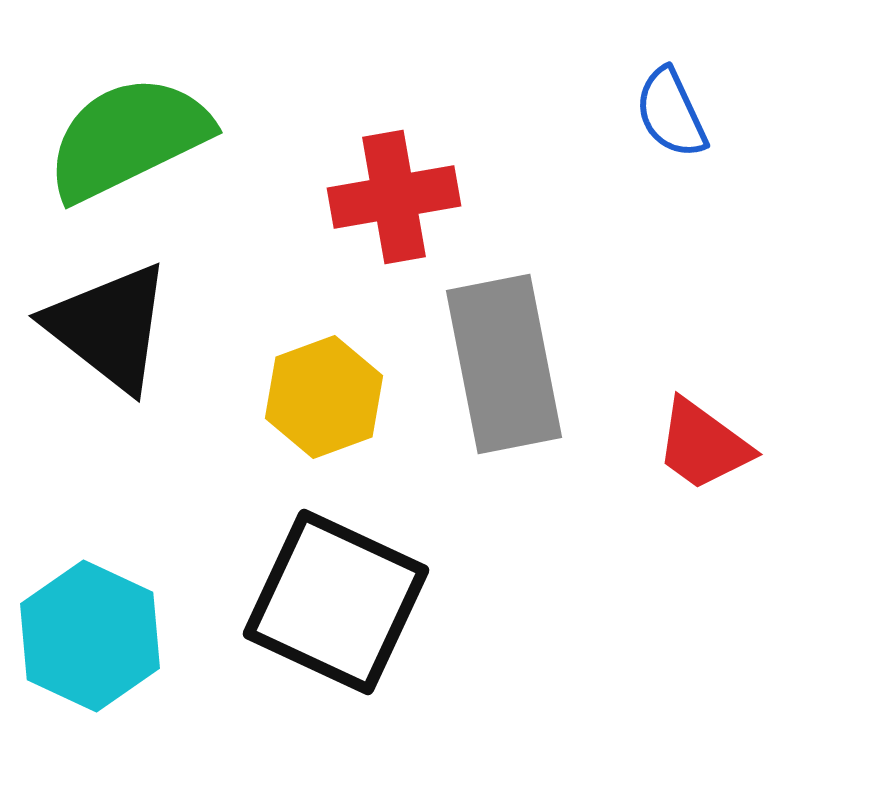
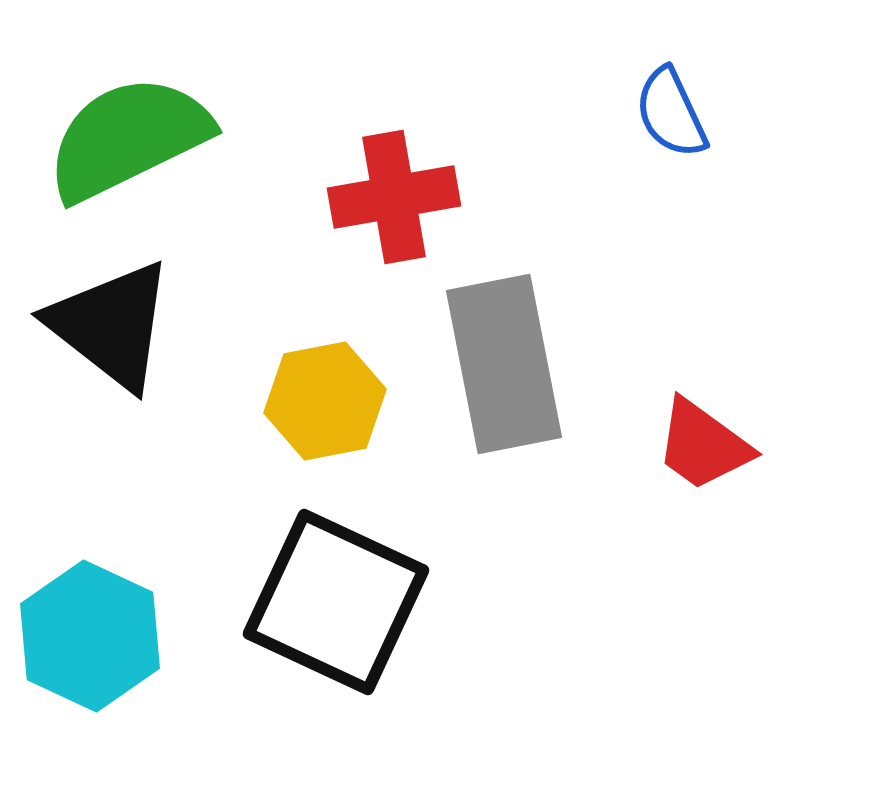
black triangle: moved 2 px right, 2 px up
yellow hexagon: moved 1 px right, 4 px down; rotated 9 degrees clockwise
